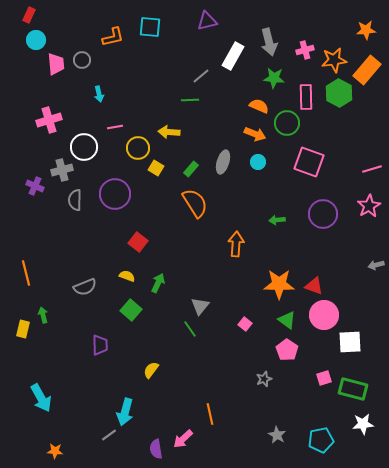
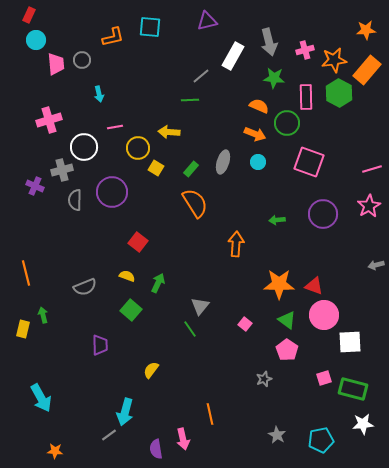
purple circle at (115, 194): moved 3 px left, 2 px up
pink arrow at (183, 439): rotated 60 degrees counterclockwise
